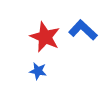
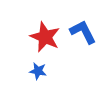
blue L-shape: moved 2 px down; rotated 20 degrees clockwise
